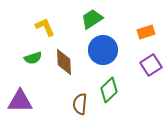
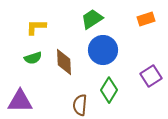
yellow L-shape: moved 9 px left; rotated 65 degrees counterclockwise
orange rectangle: moved 13 px up
purple square: moved 11 px down
green diamond: rotated 15 degrees counterclockwise
brown semicircle: moved 1 px down
